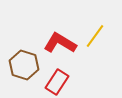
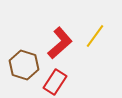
red L-shape: rotated 108 degrees clockwise
red rectangle: moved 2 px left
